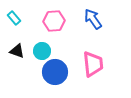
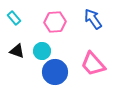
pink hexagon: moved 1 px right, 1 px down
pink trapezoid: rotated 144 degrees clockwise
